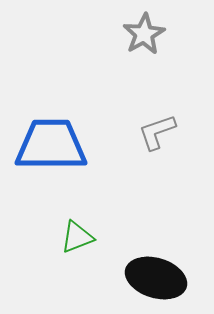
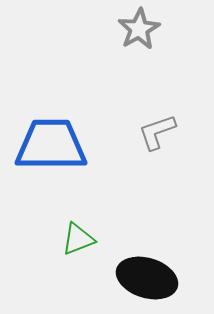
gray star: moved 5 px left, 5 px up
green triangle: moved 1 px right, 2 px down
black ellipse: moved 9 px left
